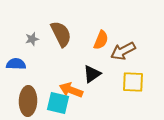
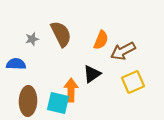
yellow square: rotated 25 degrees counterclockwise
orange arrow: rotated 70 degrees clockwise
